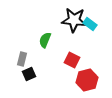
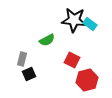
green semicircle: moved 2 px right; rotated 140 degrees counterclockwise
